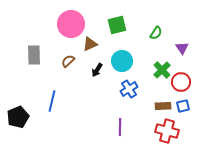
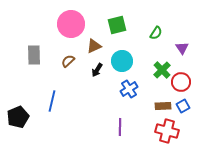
brown triangle: moved 4 px right, 2 px down
blue square: rotated 16 degrees counterclockwise
